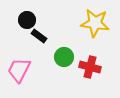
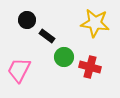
black rectangle: moved 8 px right
